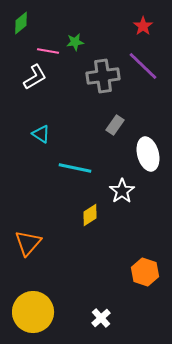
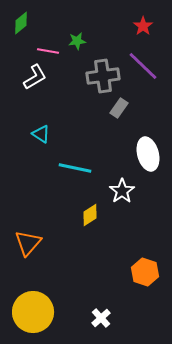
green star: moved 2 px right, 1 px up
gray rectangle: moved 4 px right, 17 px up
